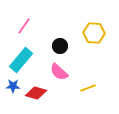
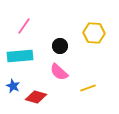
cyan rectangle: moved 1 px left, 4 px up; rotated 45 degrees clockwise
blue star: rotated 24 degrees clockwise
red diamond: moved 4 px down
